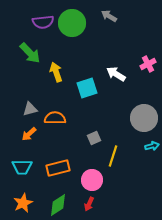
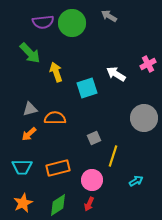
cyan arrow: moved 16 px left, 35 px down; rotated 16 degrees counterclockwise
